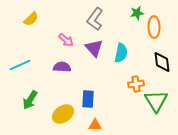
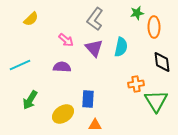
cyan semicircle: moved 6 px up
